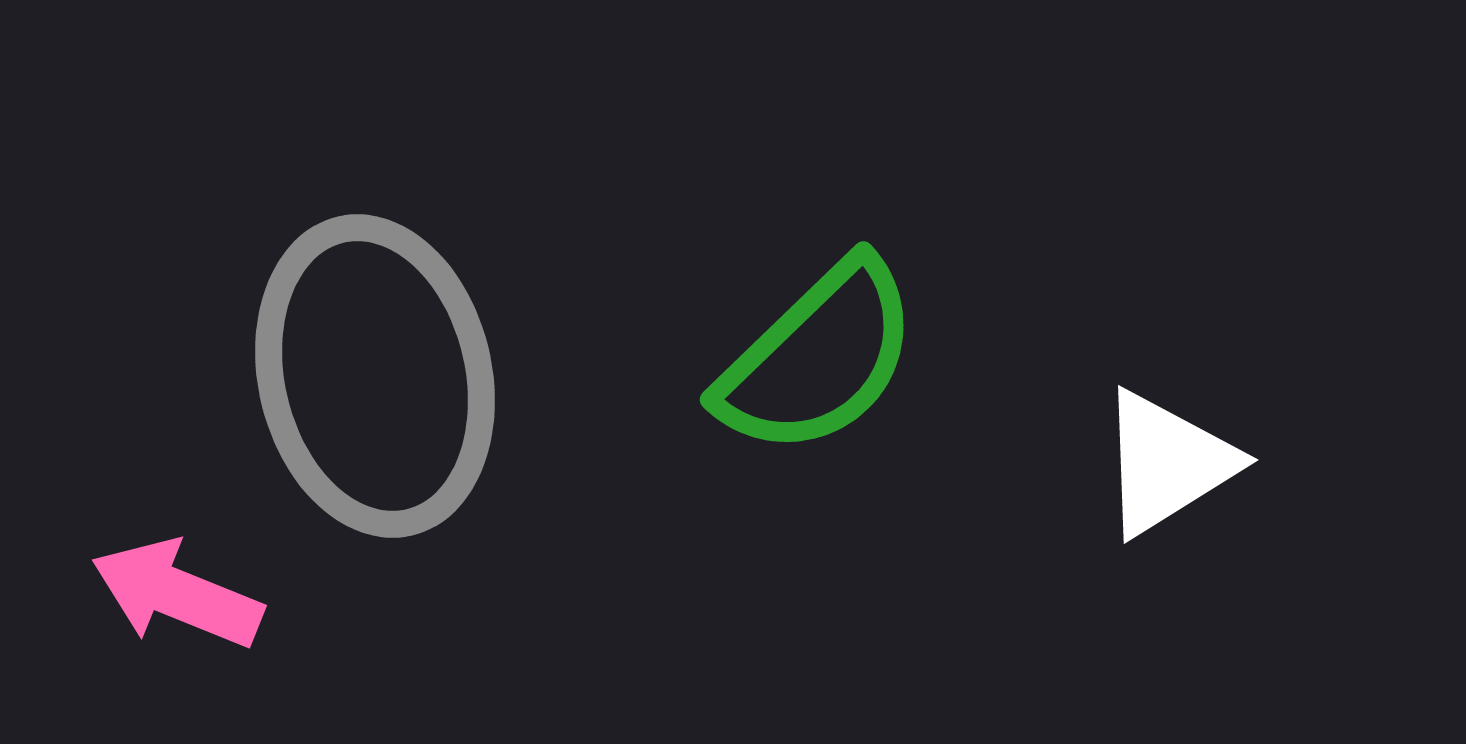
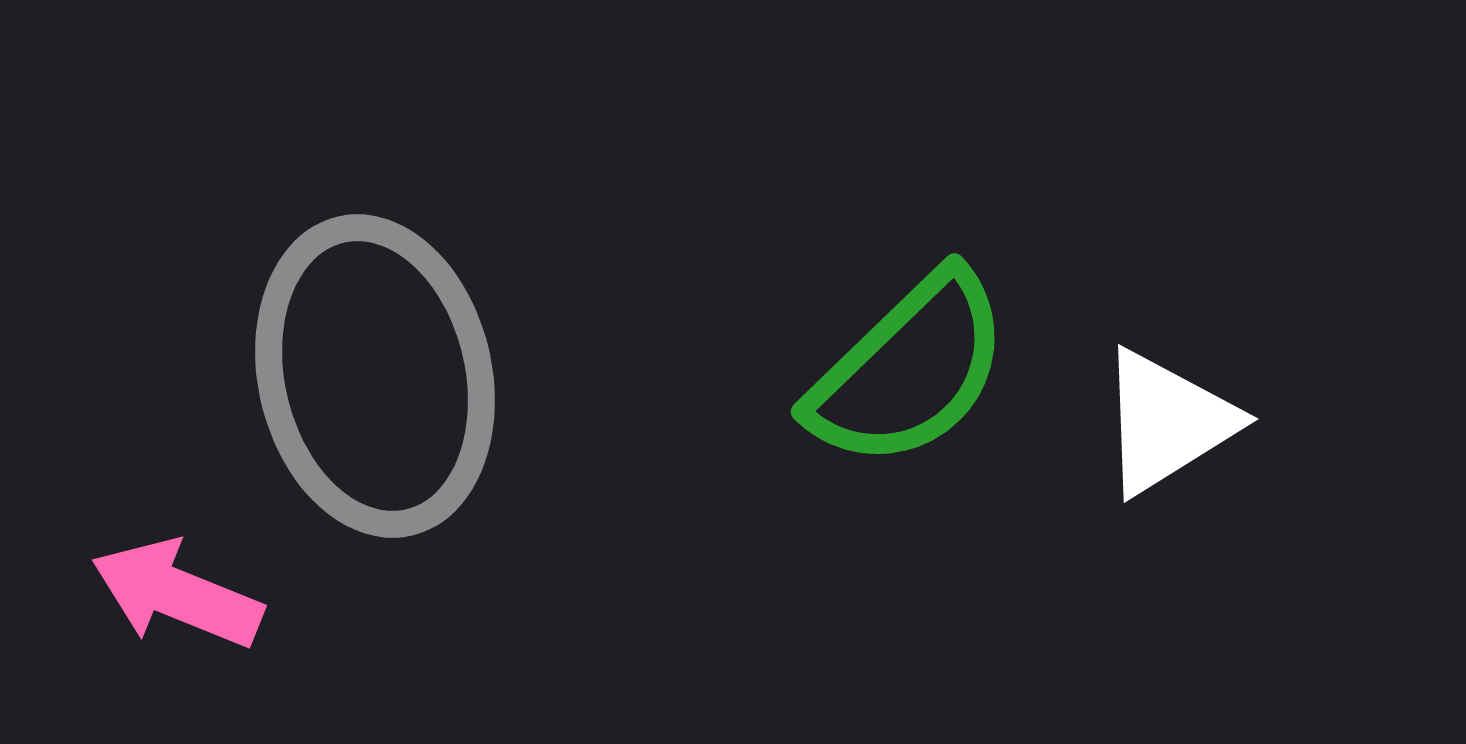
green semicircle: moved 91 px right, 12 px down
white triangle: moved 41 px up
